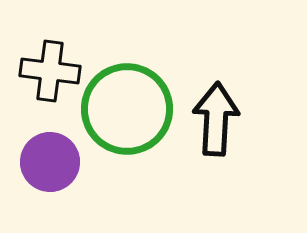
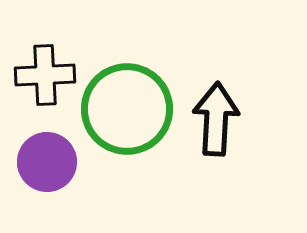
black cross: moved 5 px left, 4 px down; rotated 10 degrees counterclockwise
purple circle: moved 3 px left
